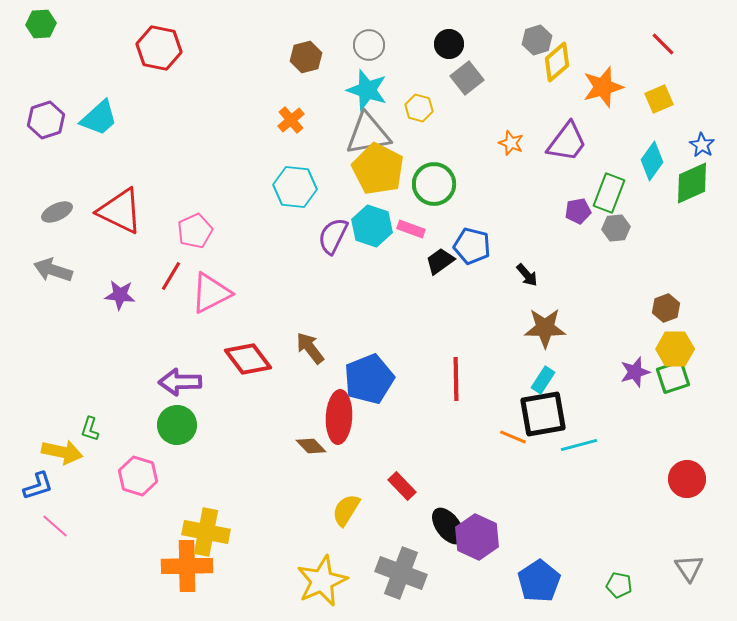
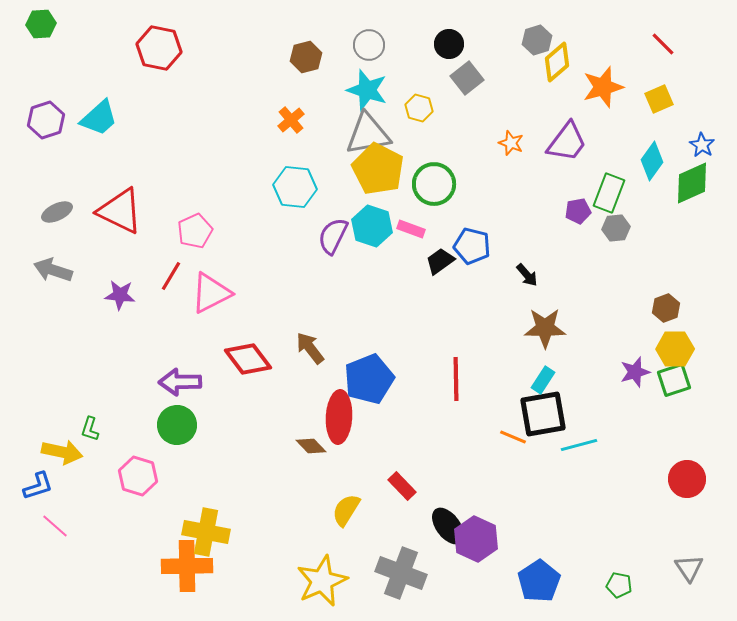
green square at (673, 377): moved 1 px right, 3 px down
purple hexagon at (477, 537): moved 1 px left, 2 px down
